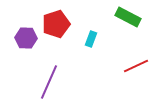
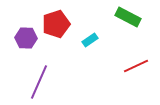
cyan rectangle: moved 1 px left, 1 px down; rotated 35 degrees clockwise
purple line: moved 10 px left
